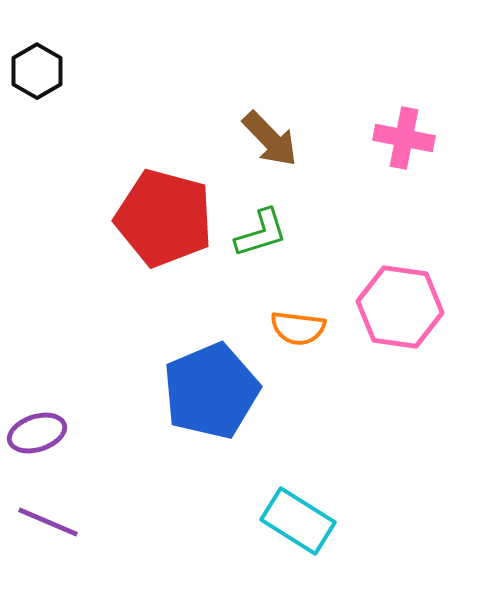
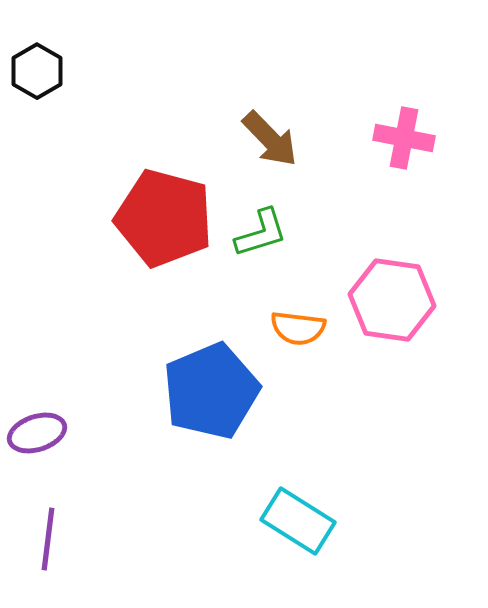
pink hexagon: moved 8 px left, 7 px up
purple line: moved 17 px down; rotated 74 degrees clockwise
